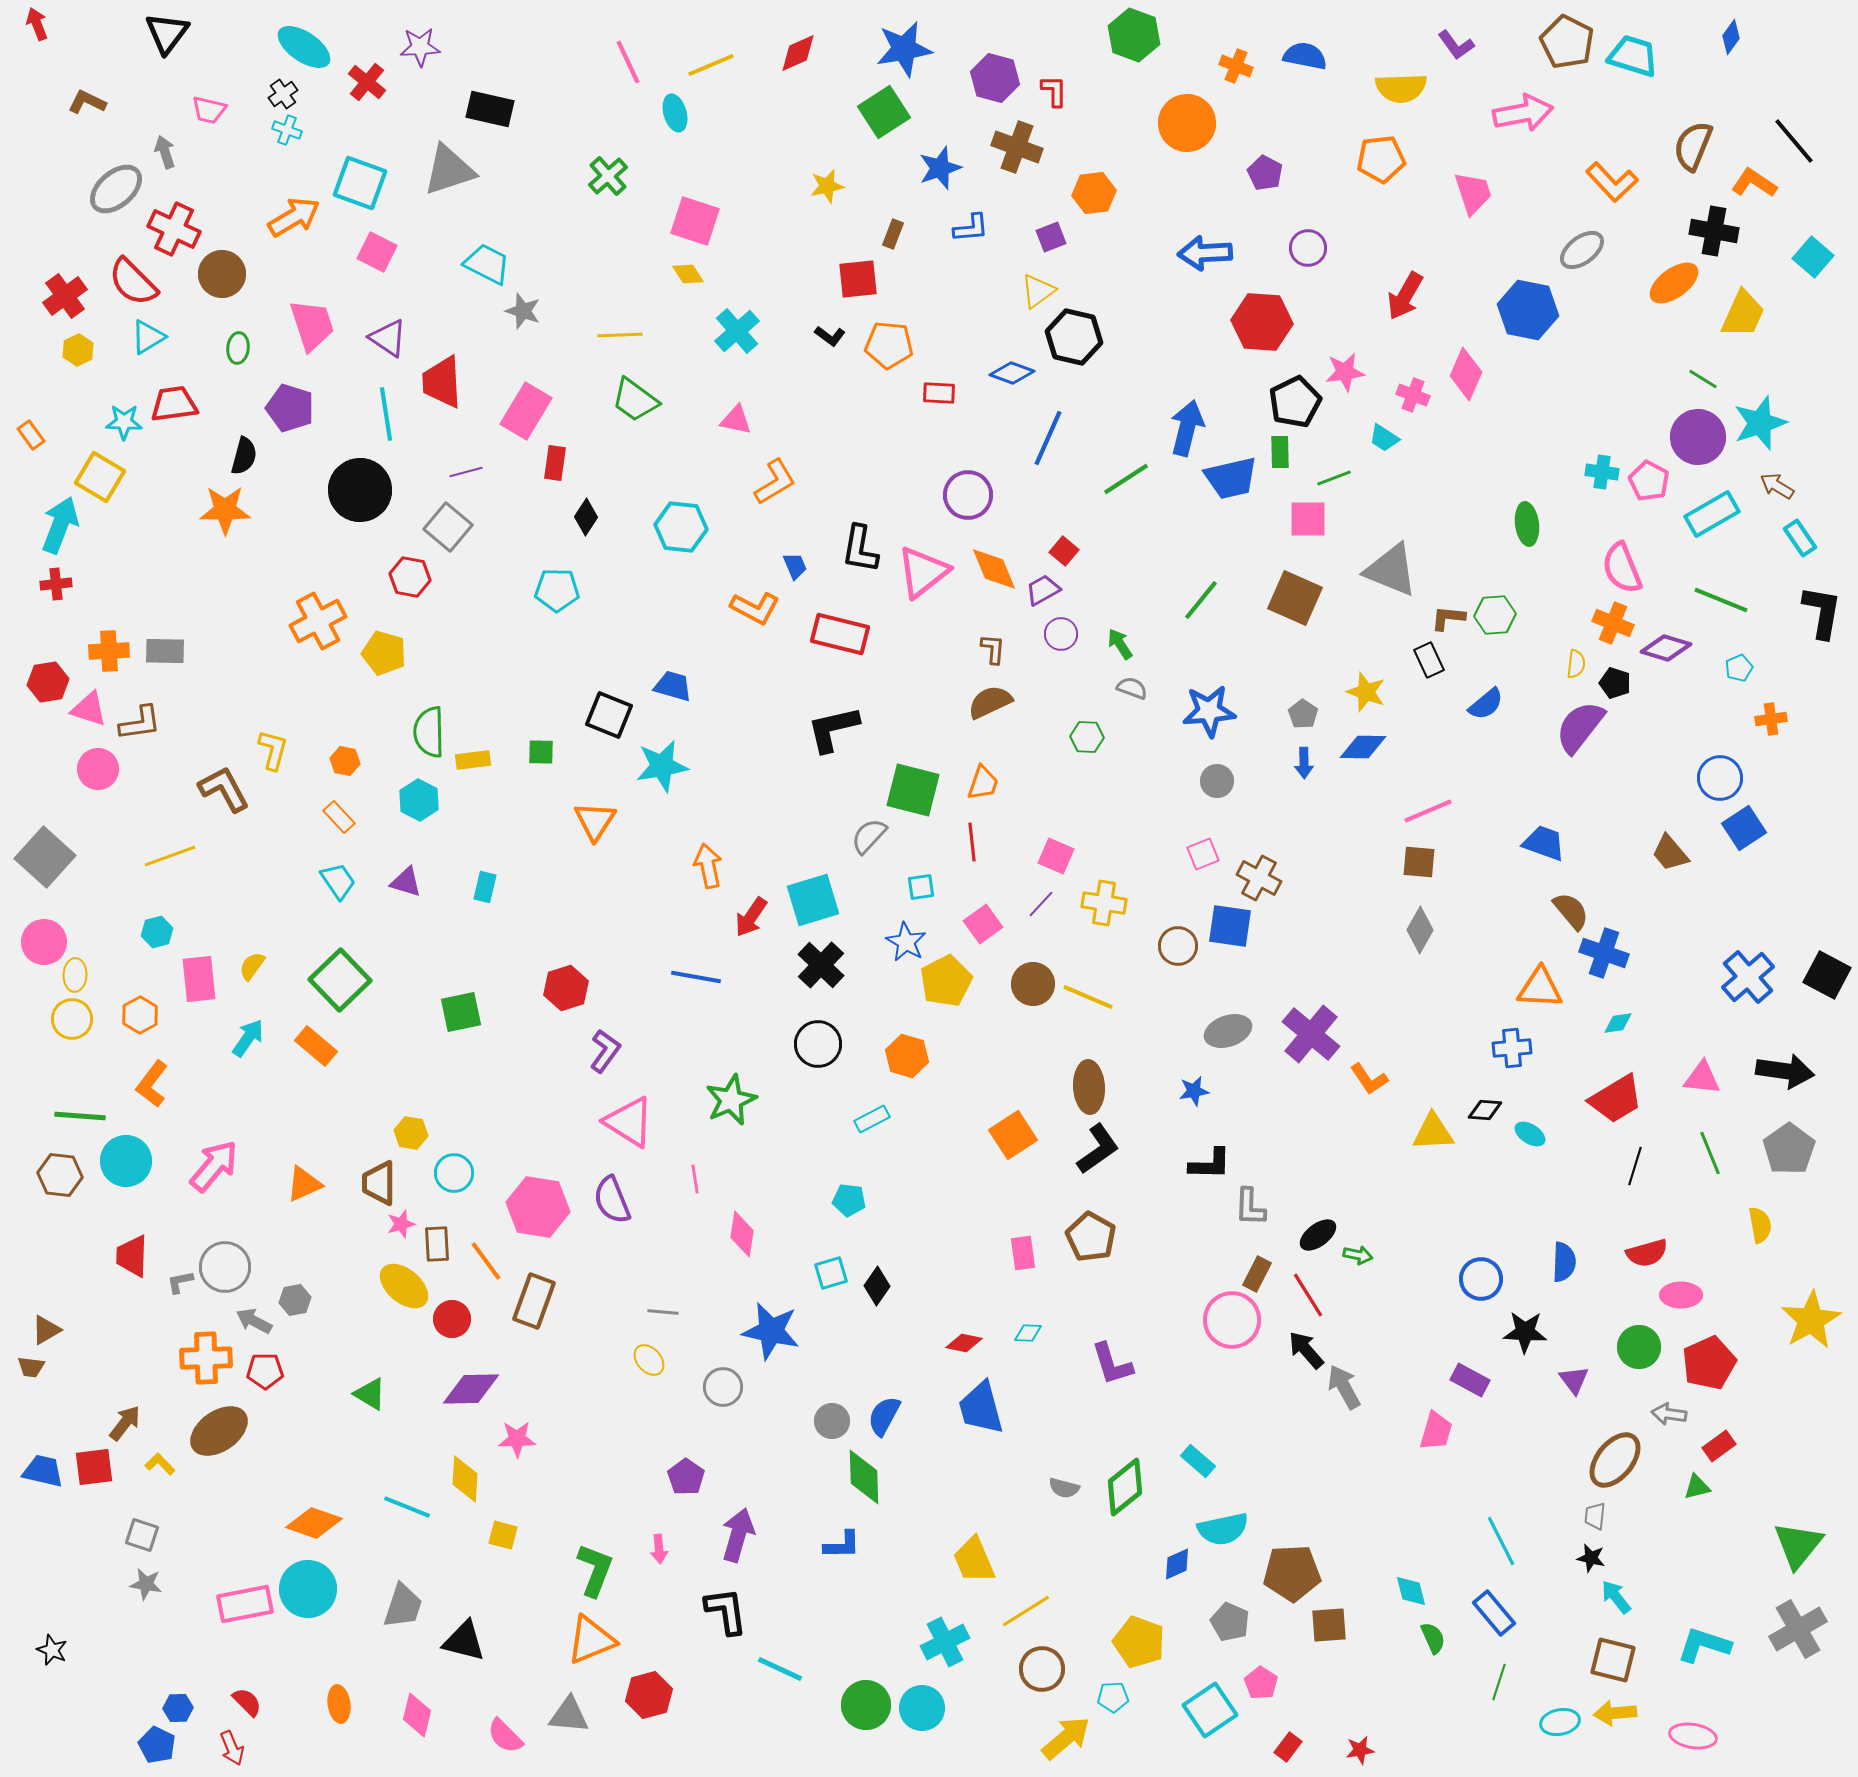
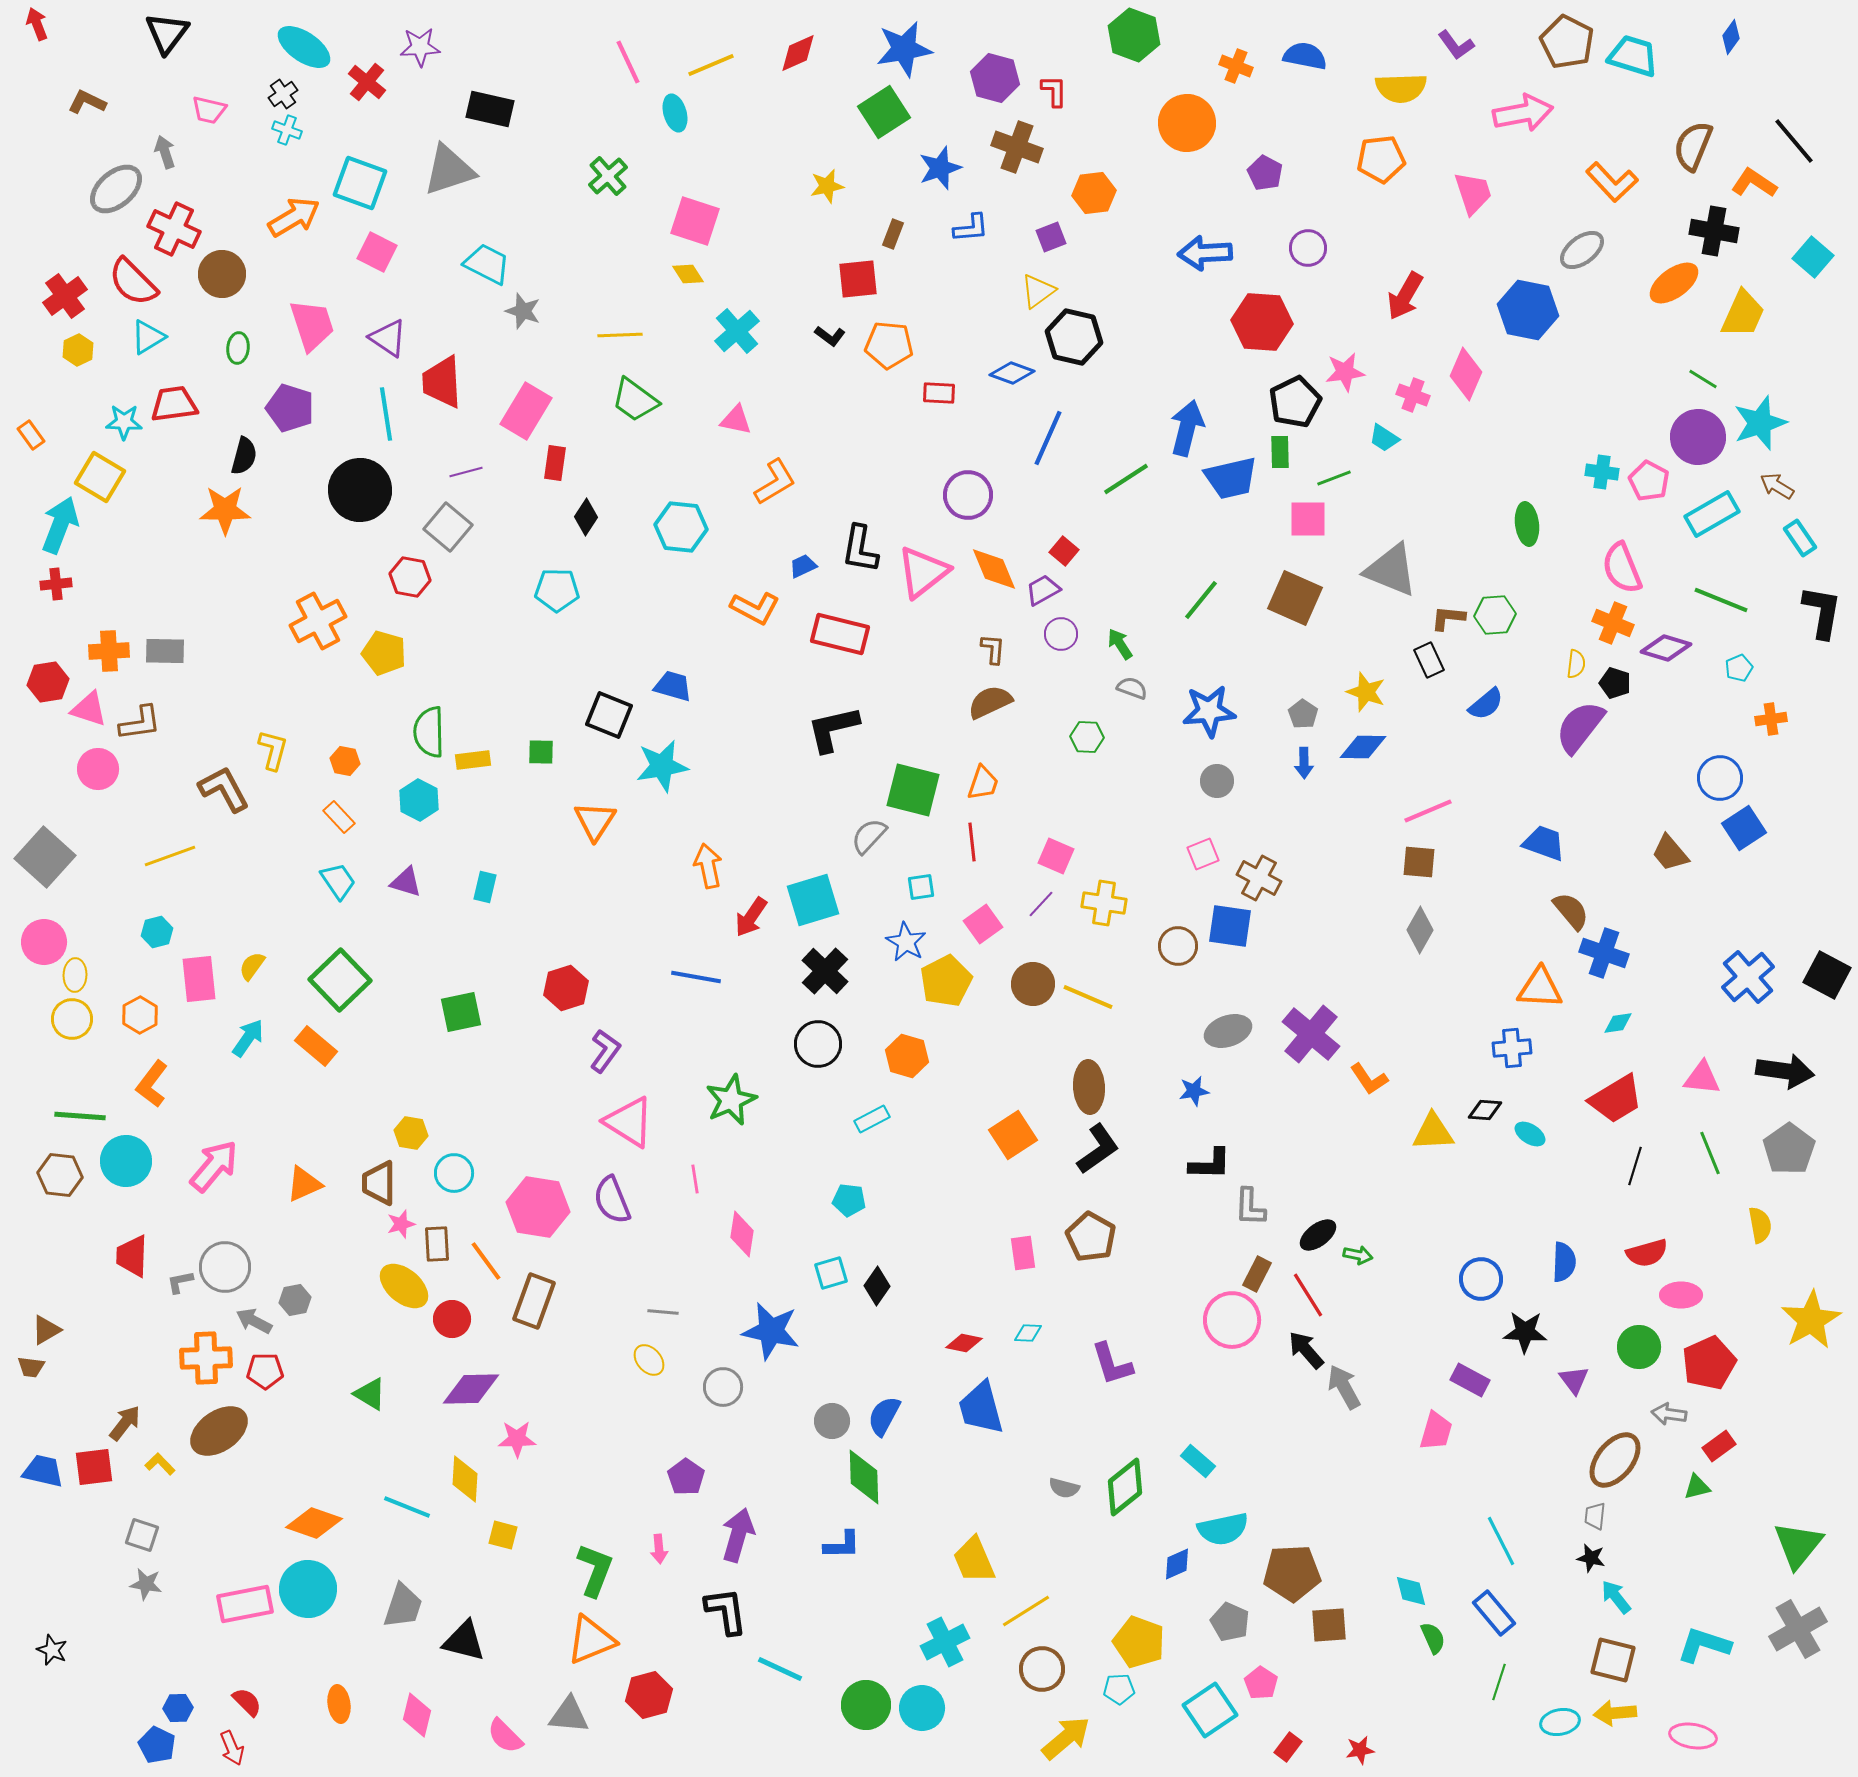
blue trapezoid at (795, 566): moved 8 px right; rotated 92 degrees counterclockwise
black cross at (821, 965): moved 4 px right, 6 px down
cyan pentagon at (1113, 1697): moved 6 px right, 8 px up
